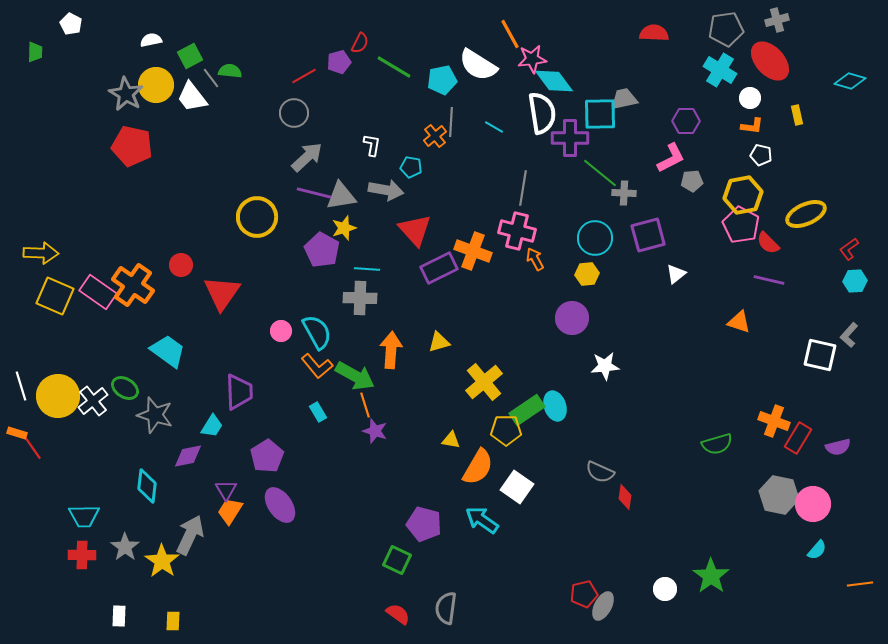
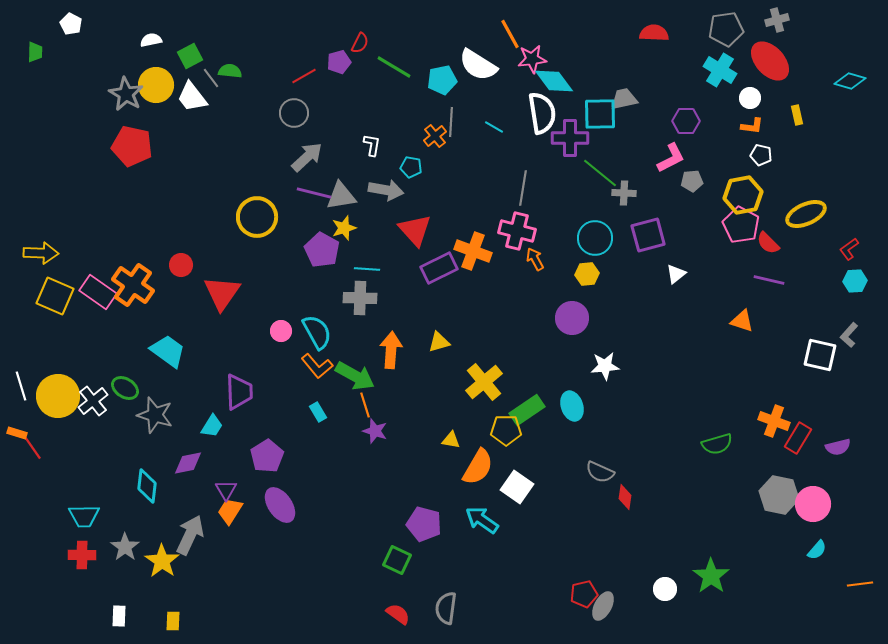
orange triangle at (739, 322): moved 3 px right, 1 px up
cyan ellipse at (555, 406): moved 17 px right
purple diamond at (188, 456): moved 7 px down
